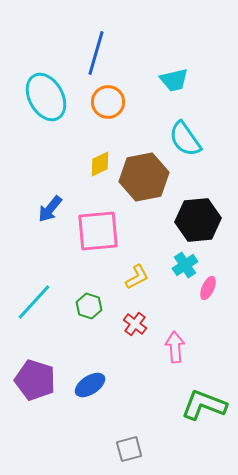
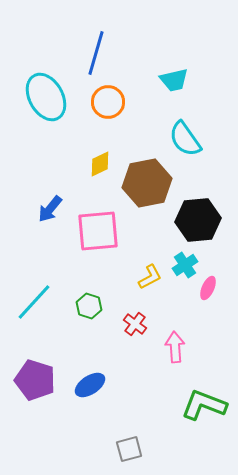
brown hexagon: moved 3 px right, 6 px down
yellow L-shape: moved 13 px right
